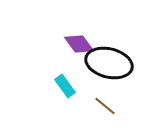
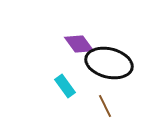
brown line: rotated 25 degrees clockwise
